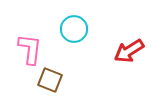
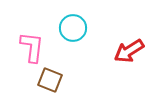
cyan circle: moved 1 px left, 1 px up
pink L-shape: moved 2 px right, 2 px up
